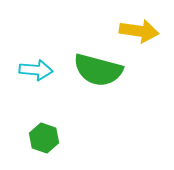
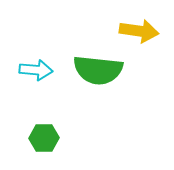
green semicircle: rotated 9 degrees counterclockwise
green hexagon: rotated 20 degrees counterclockwise
